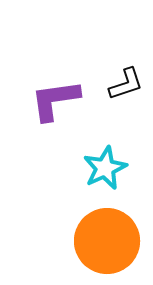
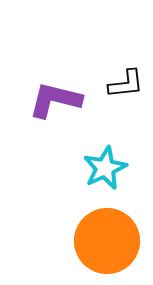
black L-shape: rotated 12 degrees clockwise
purple L-shape: rotated 22 degrees clockwise
